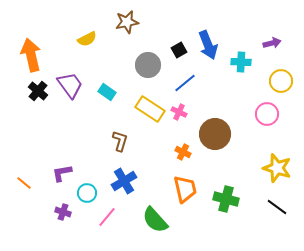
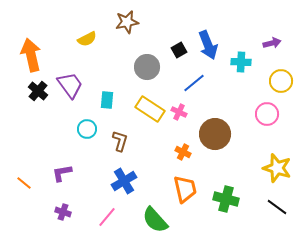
gray circle: moved 1 px left, 2 px down
blue line: moved 9 px right
cyan rectangle: moved 8 px down; rotated 60 degrees clockwise
cyan circle: moved 64 px up
